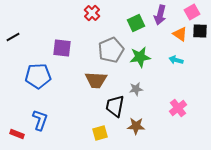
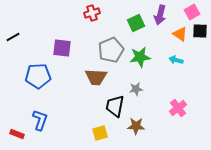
red cross: rotated 28 degrees clockwise
brown trapezoid: moved 3 px up
